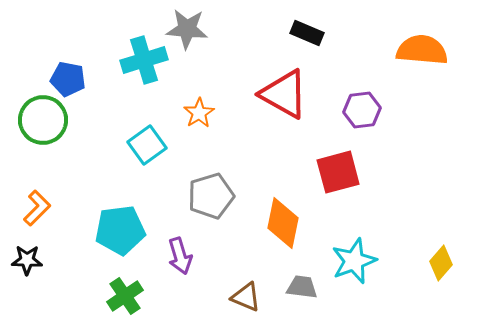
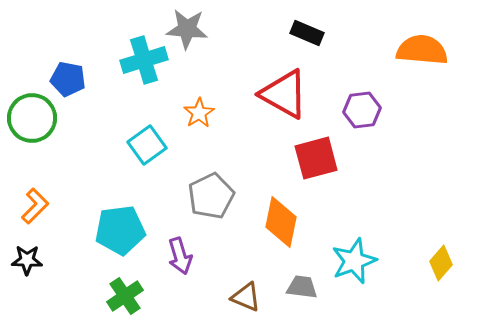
green circle: moved 11 px left, 2 px up
red square: moved 22 px left, 14 px up
gray pentagon: rotated 9 degrees counterclockwise
orange L-shape: moved 2 px left, 2 px up
orange diamond: moved 2 px left, 1 px up
